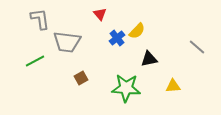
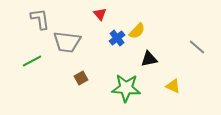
green line: moved 3 px left
yellow triangle: rotated 28 degrees clockwise
